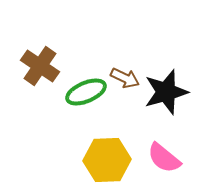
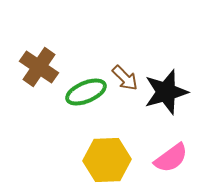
brown cross: moved 1 px left, 1 px down
brown arrow: rotated 20 degrees clockwise
pink semicircle: moved 7 px right; rotated 75 degrees counterclockwise
